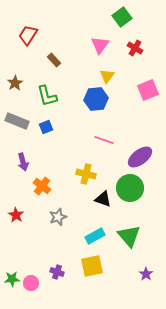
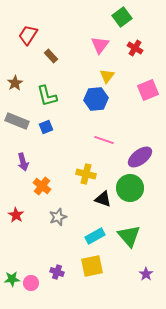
brown rectangle: moved 3 px left, 4 px up
